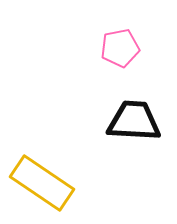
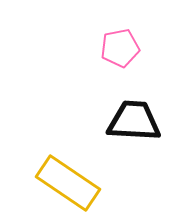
yellow rectangle: moved 26 px right
